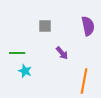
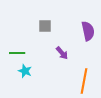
purple semicircle: moved 5 px down
